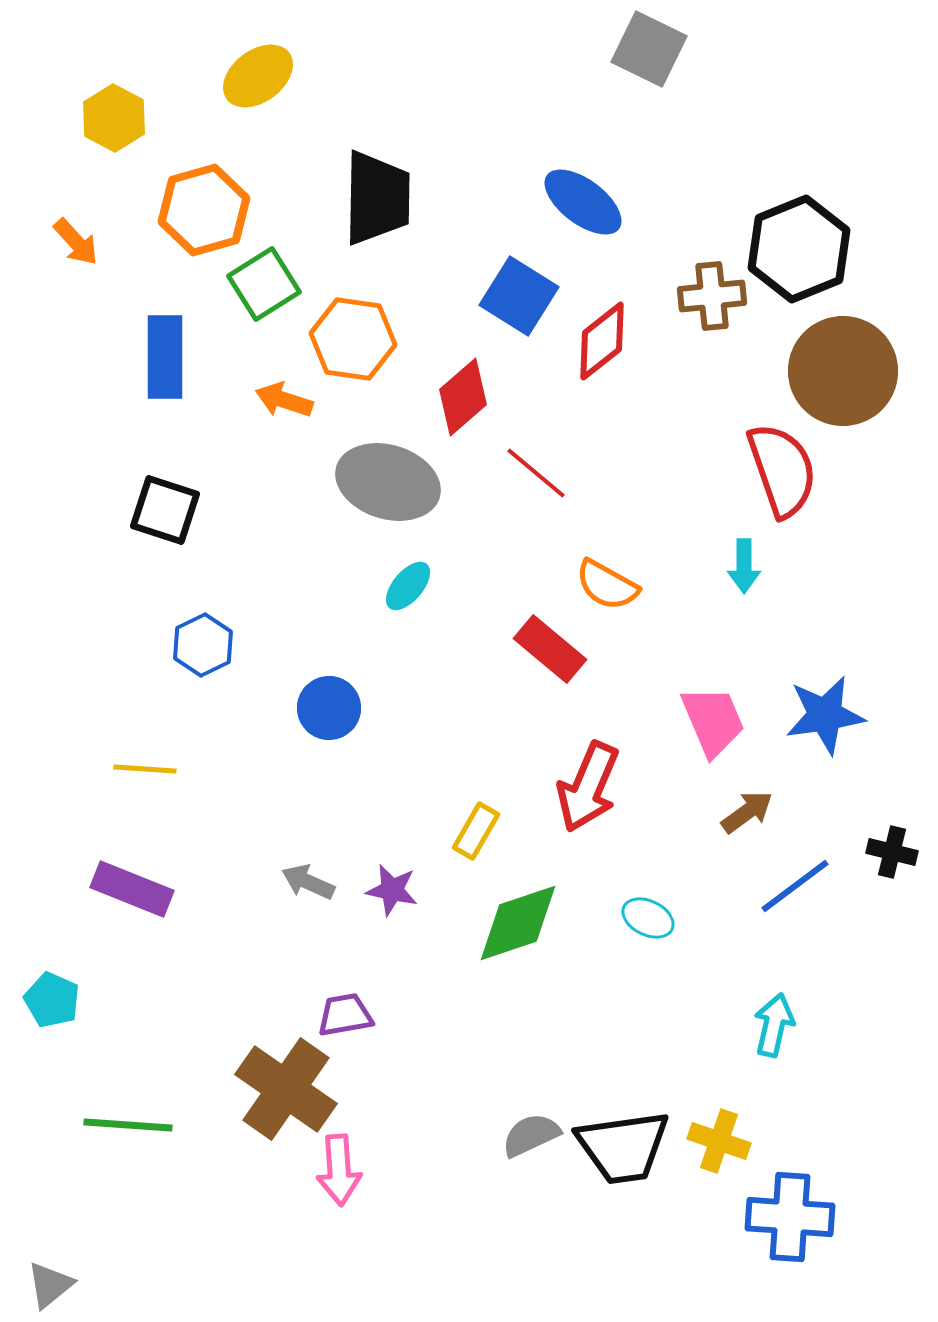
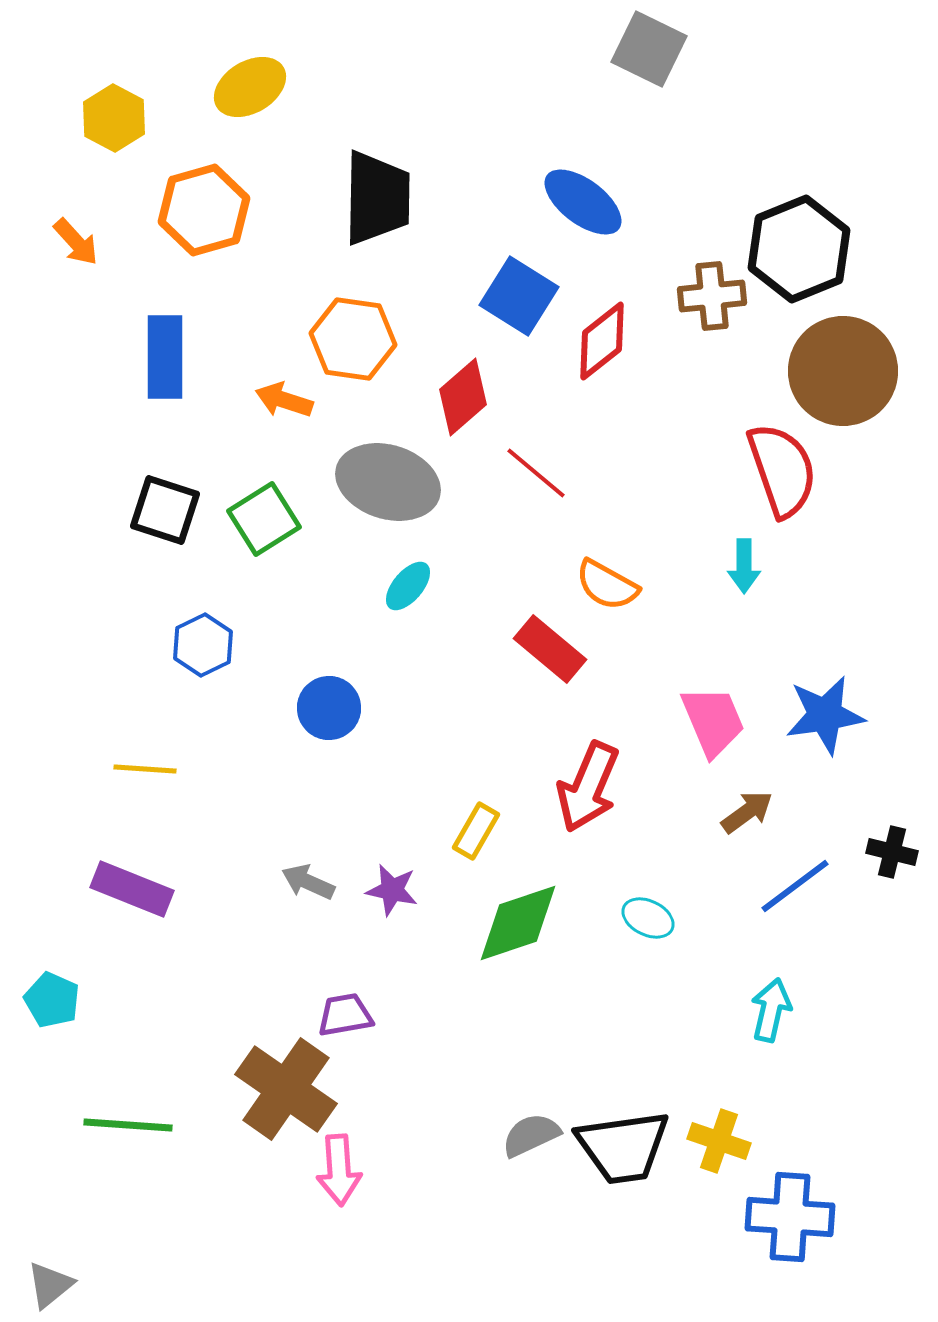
yellow ellipse at (258, 76): moved 8 px left, 11 px down; rotated 6 degrees clockwise
green square at (264, 284): moved 235 px down
cyan arrow at (774, 1025): moved 3 px left, 15 px up
